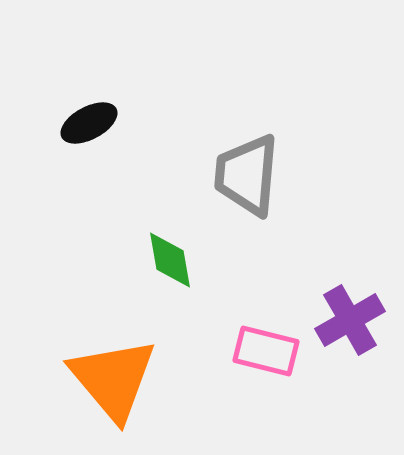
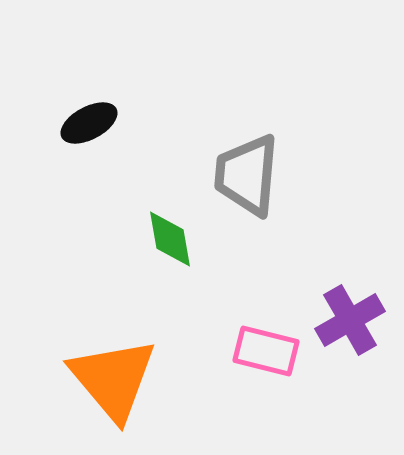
green diamond: moved 21 px up
